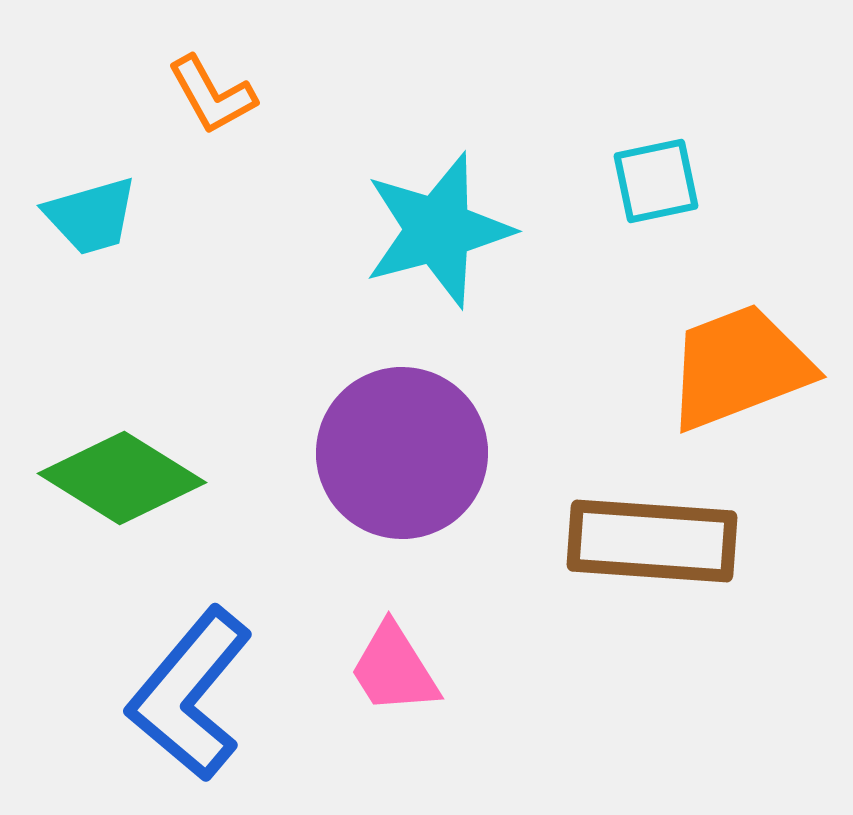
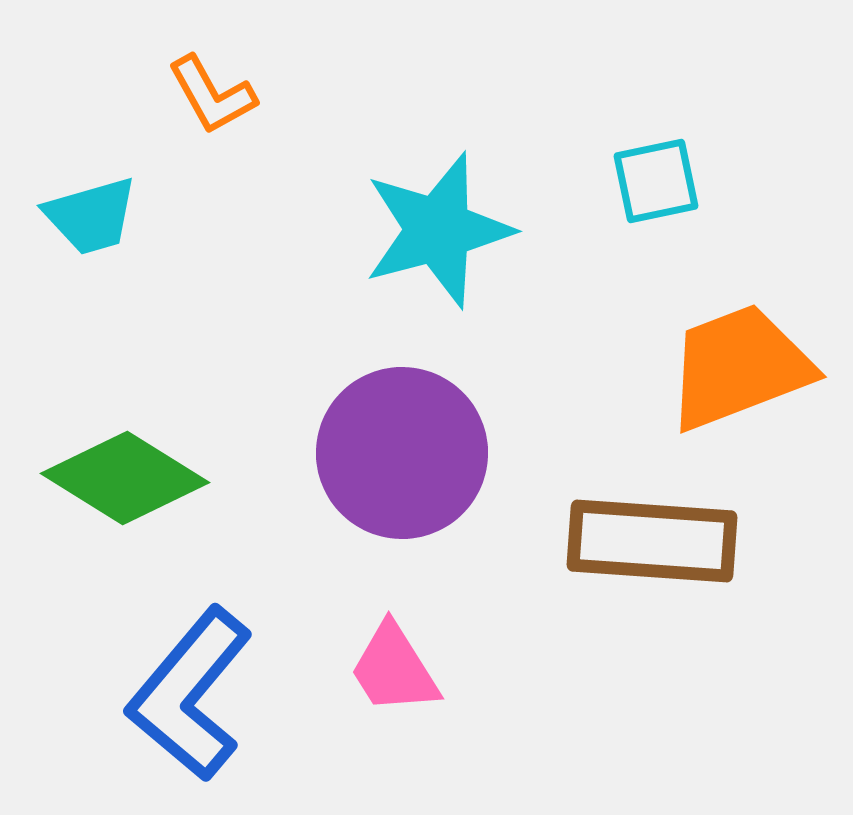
green diamond: moved 3 px right
